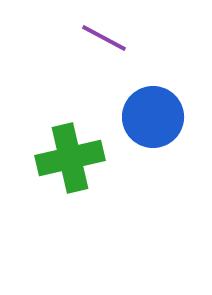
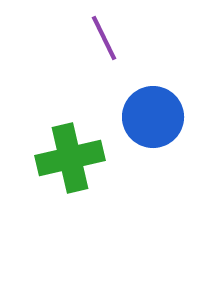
purple line: rotated 36 degrees clockwise
